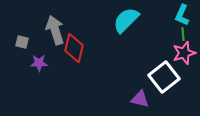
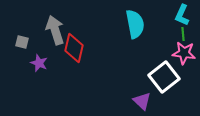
cyan semicircle: moved 9 px right, 4 px down; rotated 124 degrees clockwise
pink star: rotated 25 degrees clockwise
purple star: rotated 24 degrees clockwise
purple triangle: moved 2 px right, 2 px down; rotated 30 degrees clockwise
